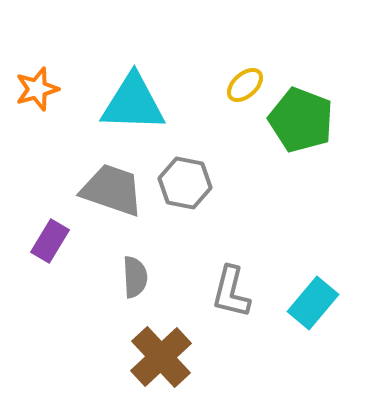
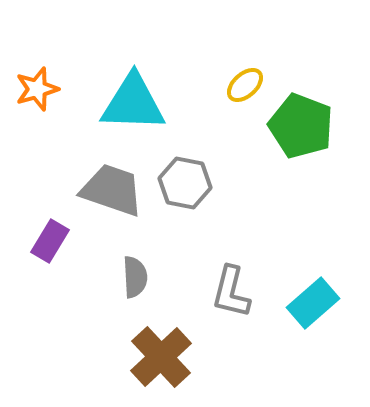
green pentagon: moved 6 px down
cyan rectangle: rotated 9 degrees clockwise
